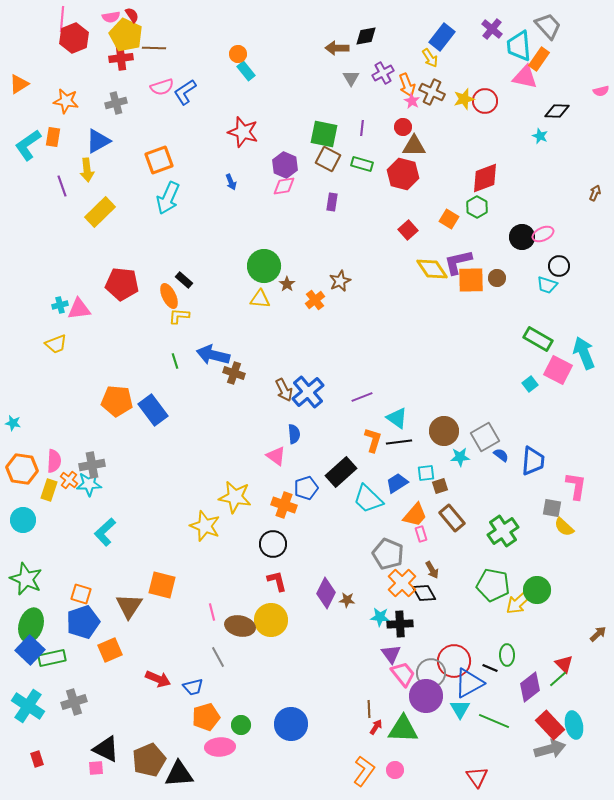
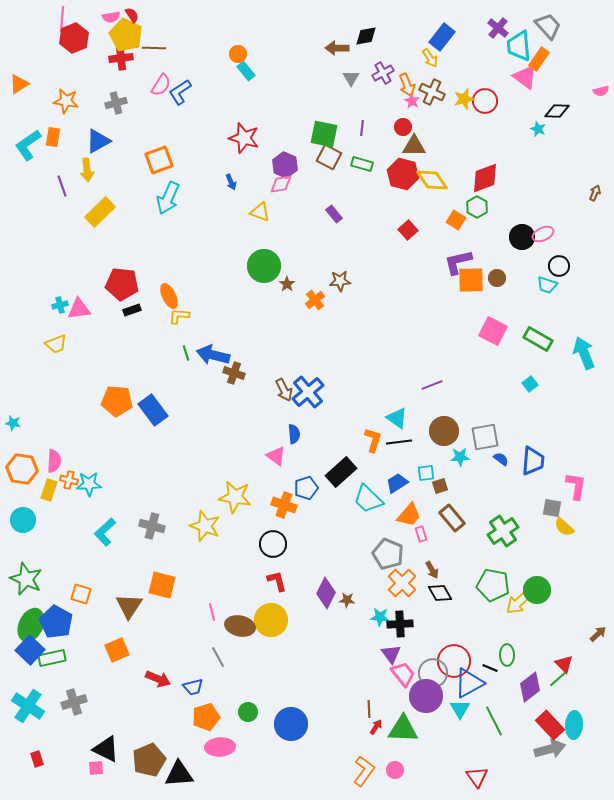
purple cross at (492, 29): moved 6 px right, 1 px up
pink triangle at (525, 77): rotated 24 degrees clockwise
pink semicircle at (162, 87): moved 1 px left, 2 px up; rotated 40 degrees counterclockwise
blue L-shape at (185, 92): moved 5 px left
red star at (243, 132): moved 1 px right, 6 px down
cyan star at (540, 136): moved 2 px left, 7 px up
brown square at (328, 159): moved 1 px right, 2 px up
pink diamond at (284, 186): moved 3 px left, 2 px up
purple rectangle at (332, 202): moved 2 px right, 12 px down; rotated 48 degrees counterclockwise
orange square at (449, 219): moved 7 px right, 1 px down
yellow diamond at (432, 269): moved 89 px up
black rectangle at (184, 280): moved 52 px left, 30 px down; rotated 60 degrees counterclockwise
brown star at (340, 281): rotated 20 degrees clockwise
yellow triangle at (260, 299): moved 87 px up; rotated 15 degrees clockwise
green line at (175, 361): moved 11 px right, 8 px up
pink square at (558, 370): moved 65 px left, 39 px up
purple line at (362, 397): moved 70 px right, 12 px up
gray square at (485, 437): rotated 20 degrees clockwise
blue semicircle at (501, 455): moved 4 px down
gray cross at (92, 465): moved 60 px right, 61 px down; rotated 25 degrees clockwise
orange cross at (69, 480): rotated 24 degrees counterclockwise
orange trapezoid at (415, 515): moved 6 px left
black diamond at (424, 593): moved 16 px right
blue pentagon at (83, 622): moved 27 px left; rotated 24 degrees counterclockwise
green ellipse at (31, 625): rotated 8 degrees clockwise
orange square at (110, 650): moved 7 px right
gray circle at (431, 673): moved 2 px right
green line at (494, 721): rotated 40 degrees clockwise
green circle at (241, 725): moved 7 px right, 13 px up
cyan ellipse at (574, 725): rotated 16 degrees clockwise
